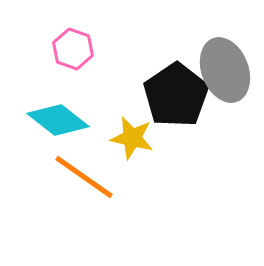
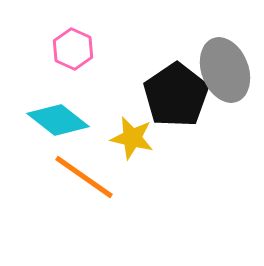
pink hexagon: rotated 6 degrees clockwise
